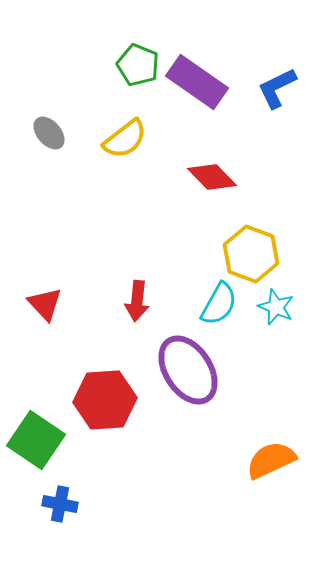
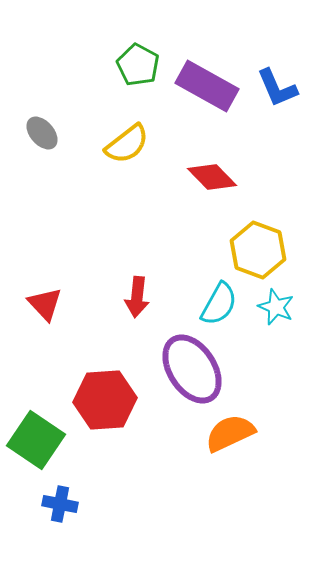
green pentagon: rotated 6 degrees clockwise
purple rectangle: moved 10 px right, 4 px down; rotated 6 degrees counterclockwise
blue L-shape: rotated 87 degrees counterclockwise
gray ellipse: moved 7 px left
yellow semicircle: moved 2 px right, 5 px down
yellow hexagon: moved 7 px right, 4 px up
red arrow: moved 4 px up
purple ellipse: moved 4 px right, 1 px up
orange semicircle: moved 41 px left, 27 px up
